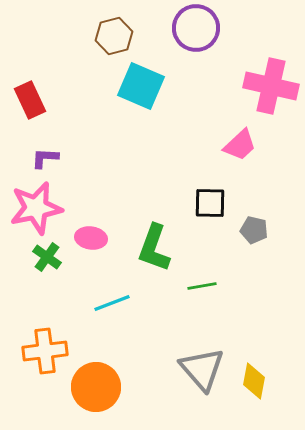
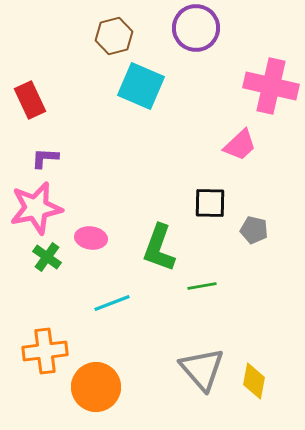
green L-shape: moved 5 px right
